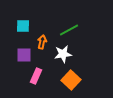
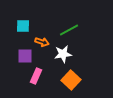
orange arrow: rotated 96 degrees clockwise
purple square: moved 1 px right, 1 px down
